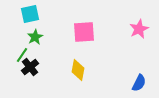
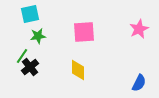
green star: moved 3 px right, 1 px up; rotated 21 degrees clockwise
green line: moved 1 px down
yellow diamond: rotated 10 degrees counterclockwise
